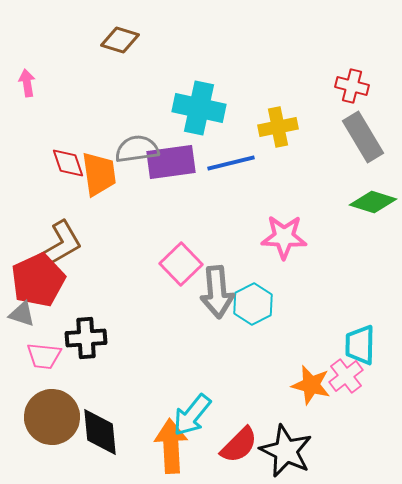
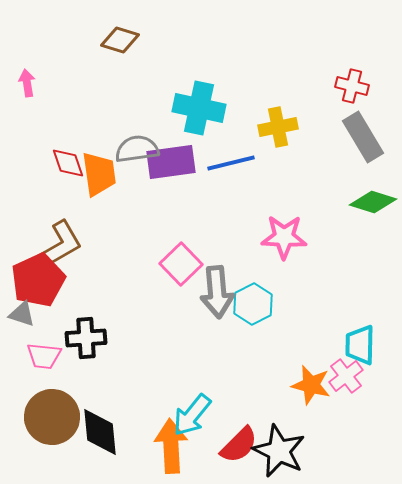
black star: moved 7 px left
